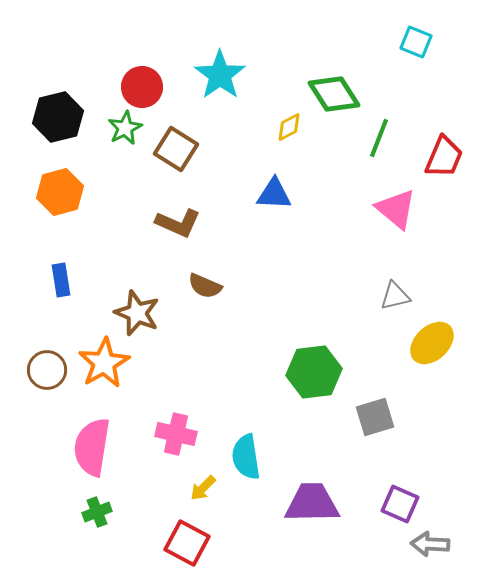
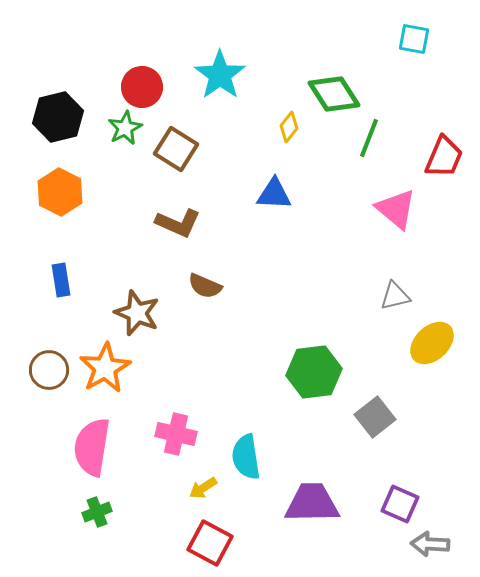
cyan square: moved 2 px left, 3 px up; rotated 12 degrees counterclockwise
yellow diamond: rotated 24 degrees counterclockwise
green line: moved 10 px left
orange hexagon: rotated 18 degrees counterclockwise
orange star: moved 1 px right, 5 px down
brown circle: moved 2 px right
gray square: rotated 21 degrees counterclockwise
yellow arrow: rotated 12 degrees clockwise
red square: moved 23 px right
